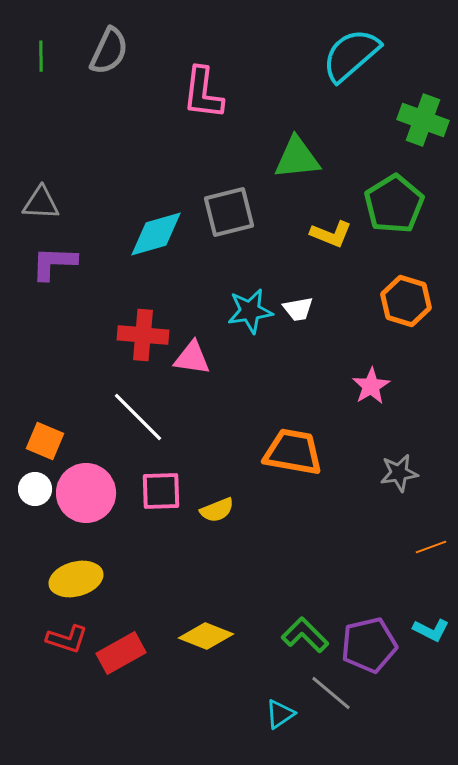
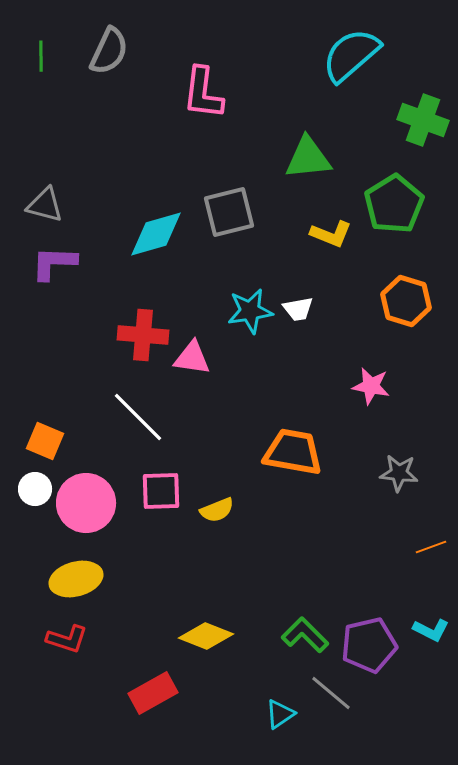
green triangle: moved 11 px right
gray triangle: moved 4 px right, 2 px down; rotated 12 degrees clockwise
pink star: rotated 30 degrees counterclockwise
gray star: rotated 15 degrees clockwise
pink circle: moved 10 px down
red rectangle: moved 32 px right, 40 px down
